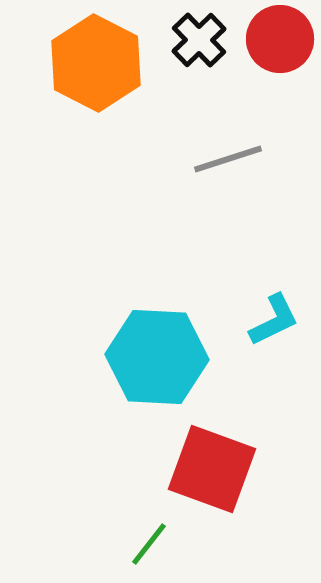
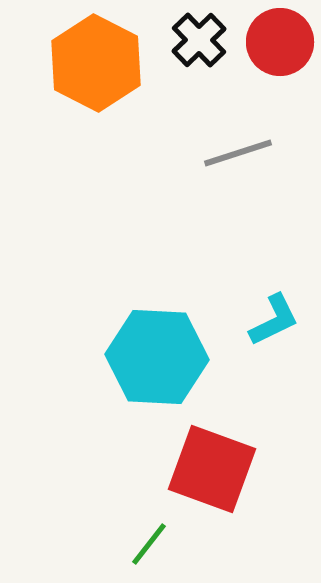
red circle: moved 3 px down
gray line: moved 10 px right, 6 px up
